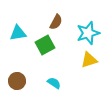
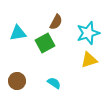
green square: moved 2 px up
